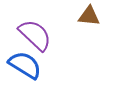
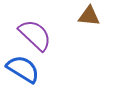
blue semicircle: moved 2 px left, 4 px down
